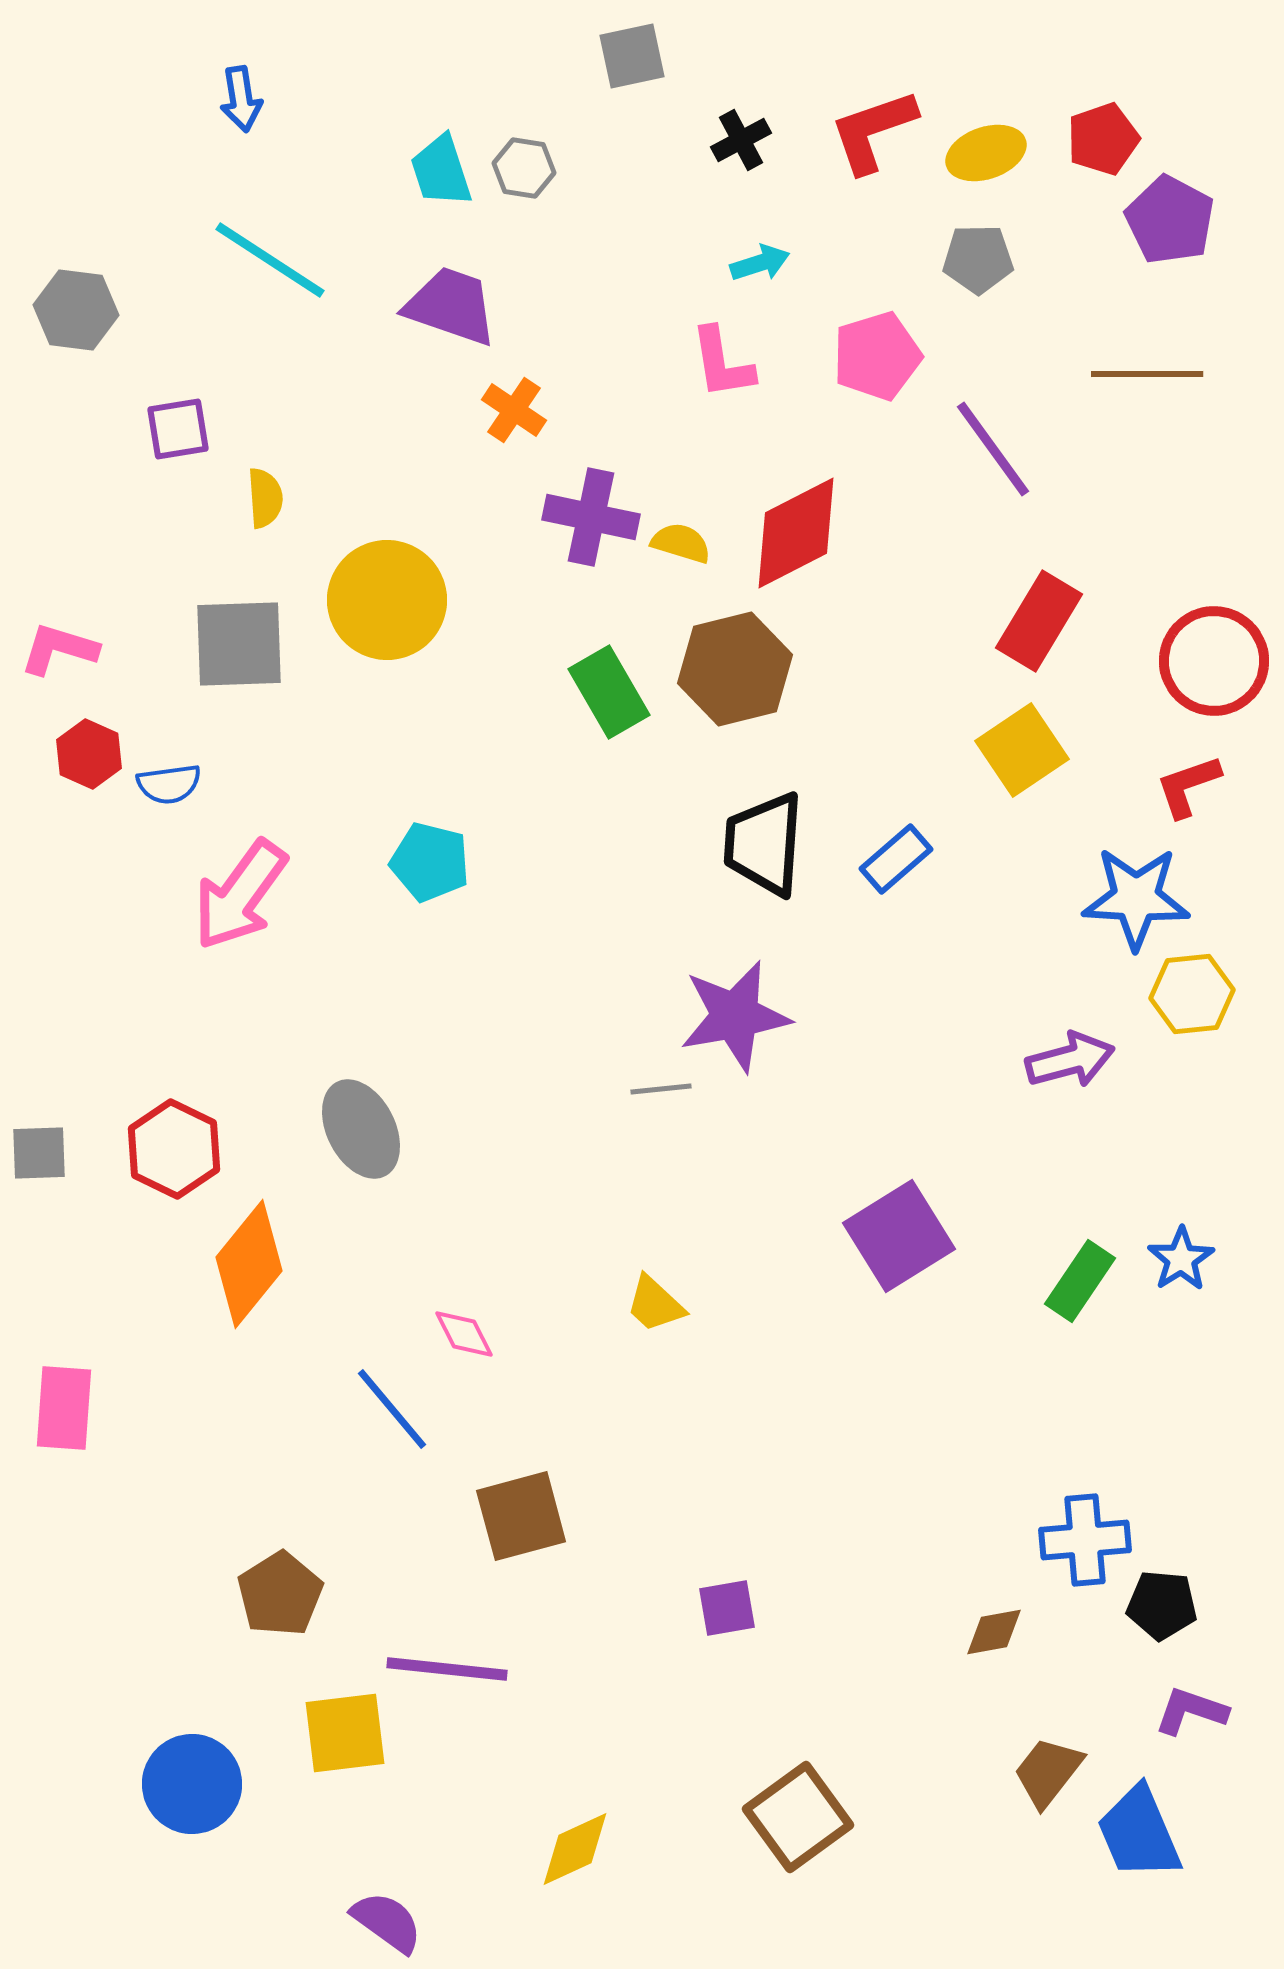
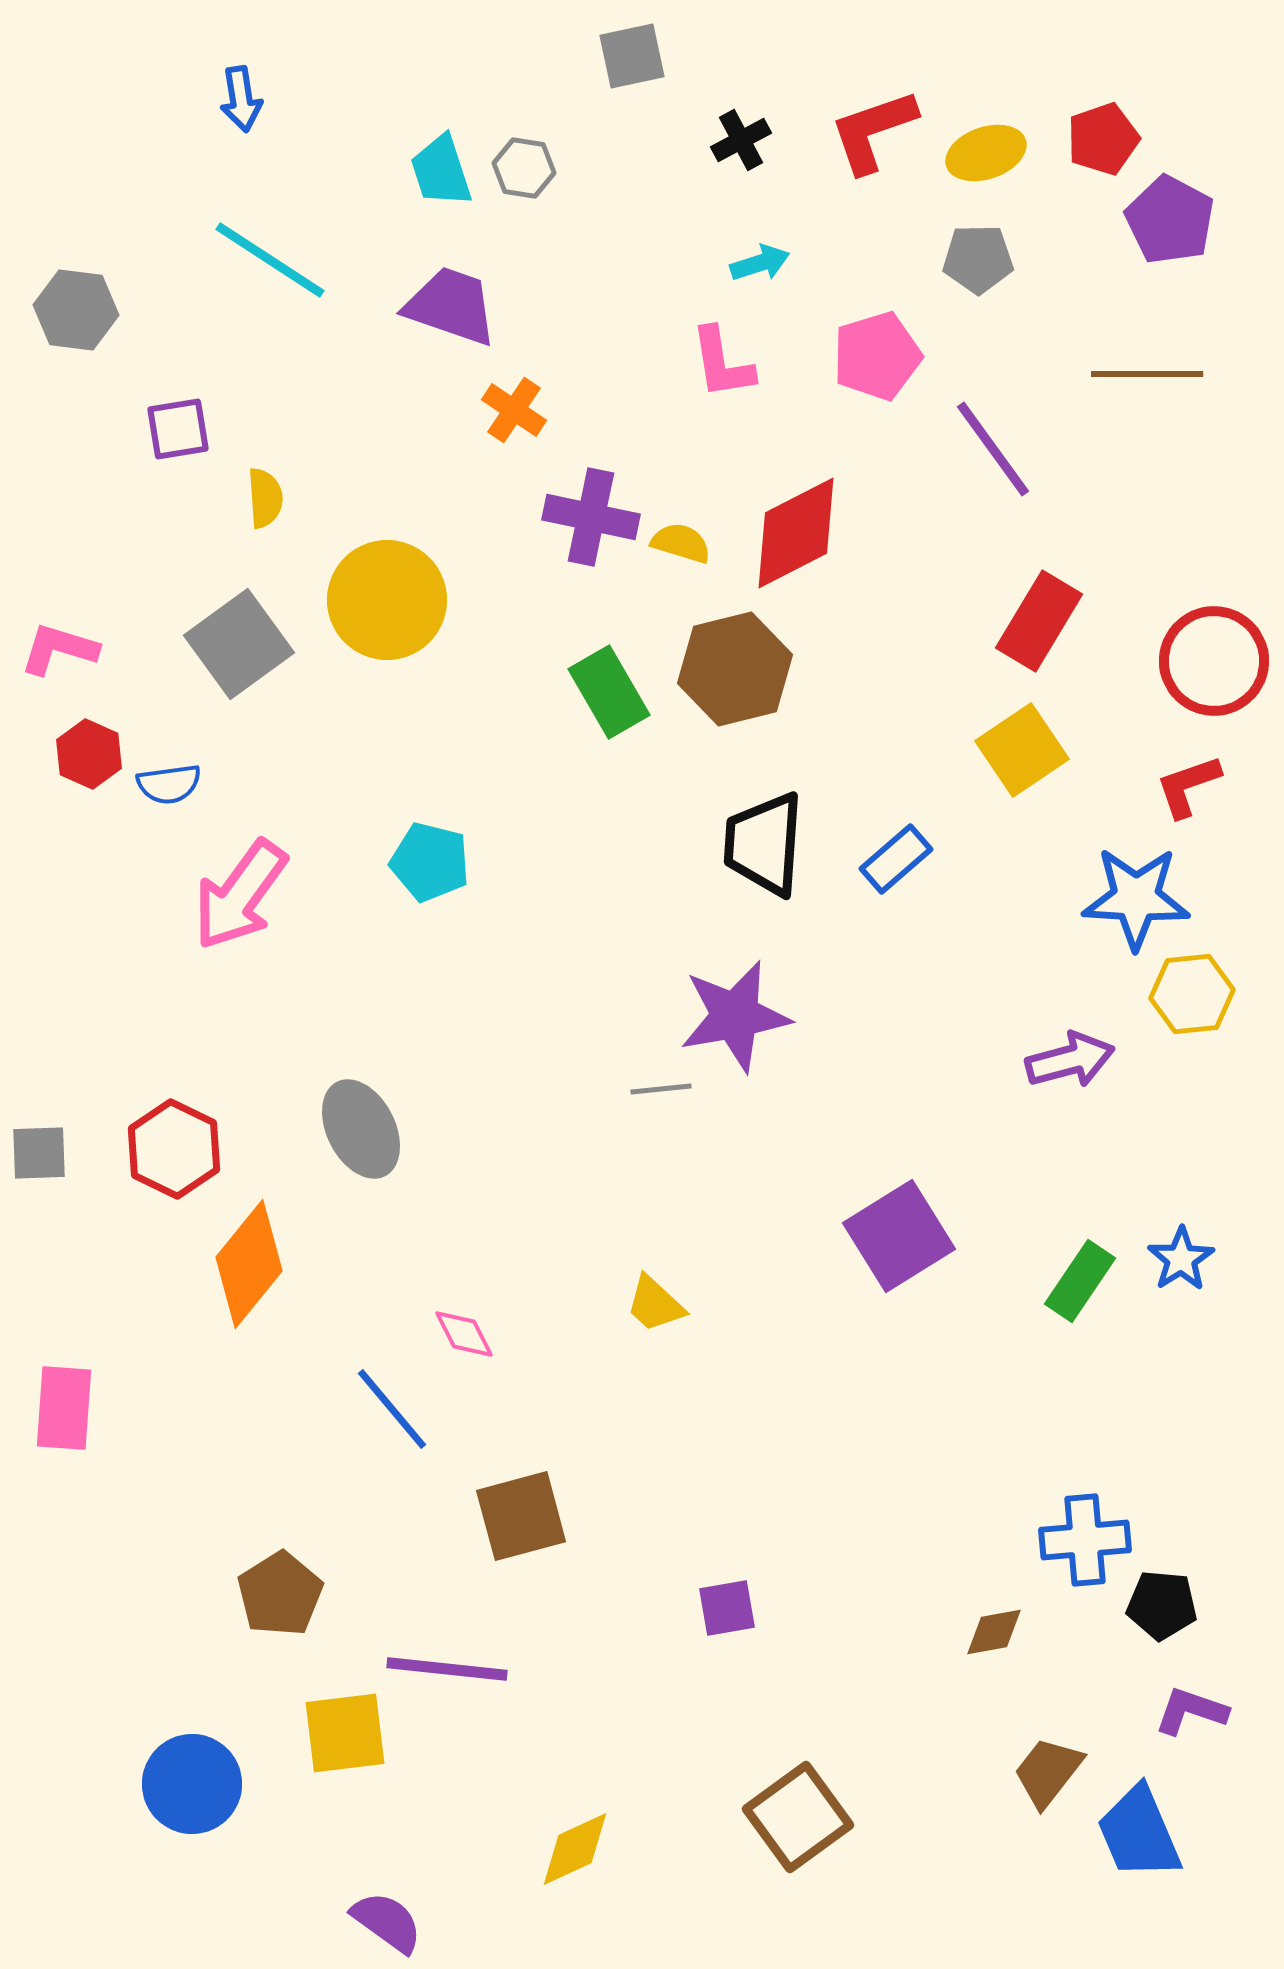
gray square at (239, 644): rotated 34 degrees counterclockwise
